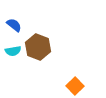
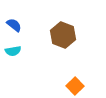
brown hexagon: moved 25 px right, 12 px up
